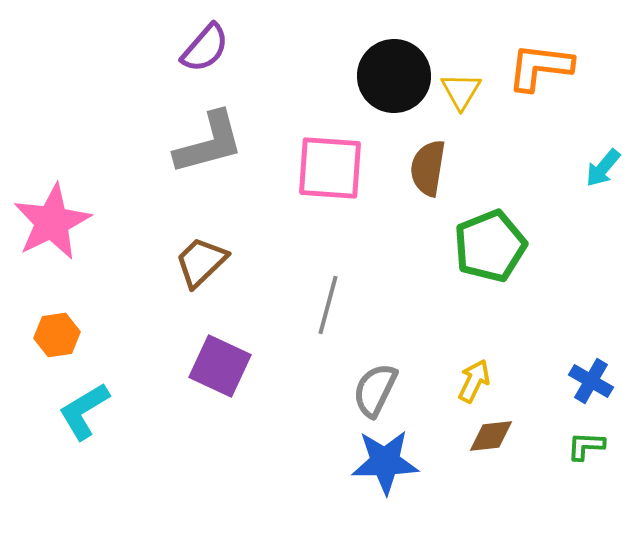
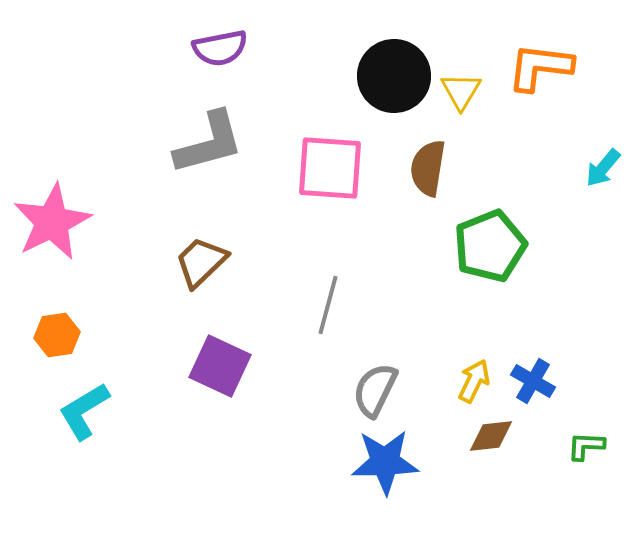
purple semicircle: moved 15 px right; rotated 38 degrees clockwise
blue cross: moved 58 px left
